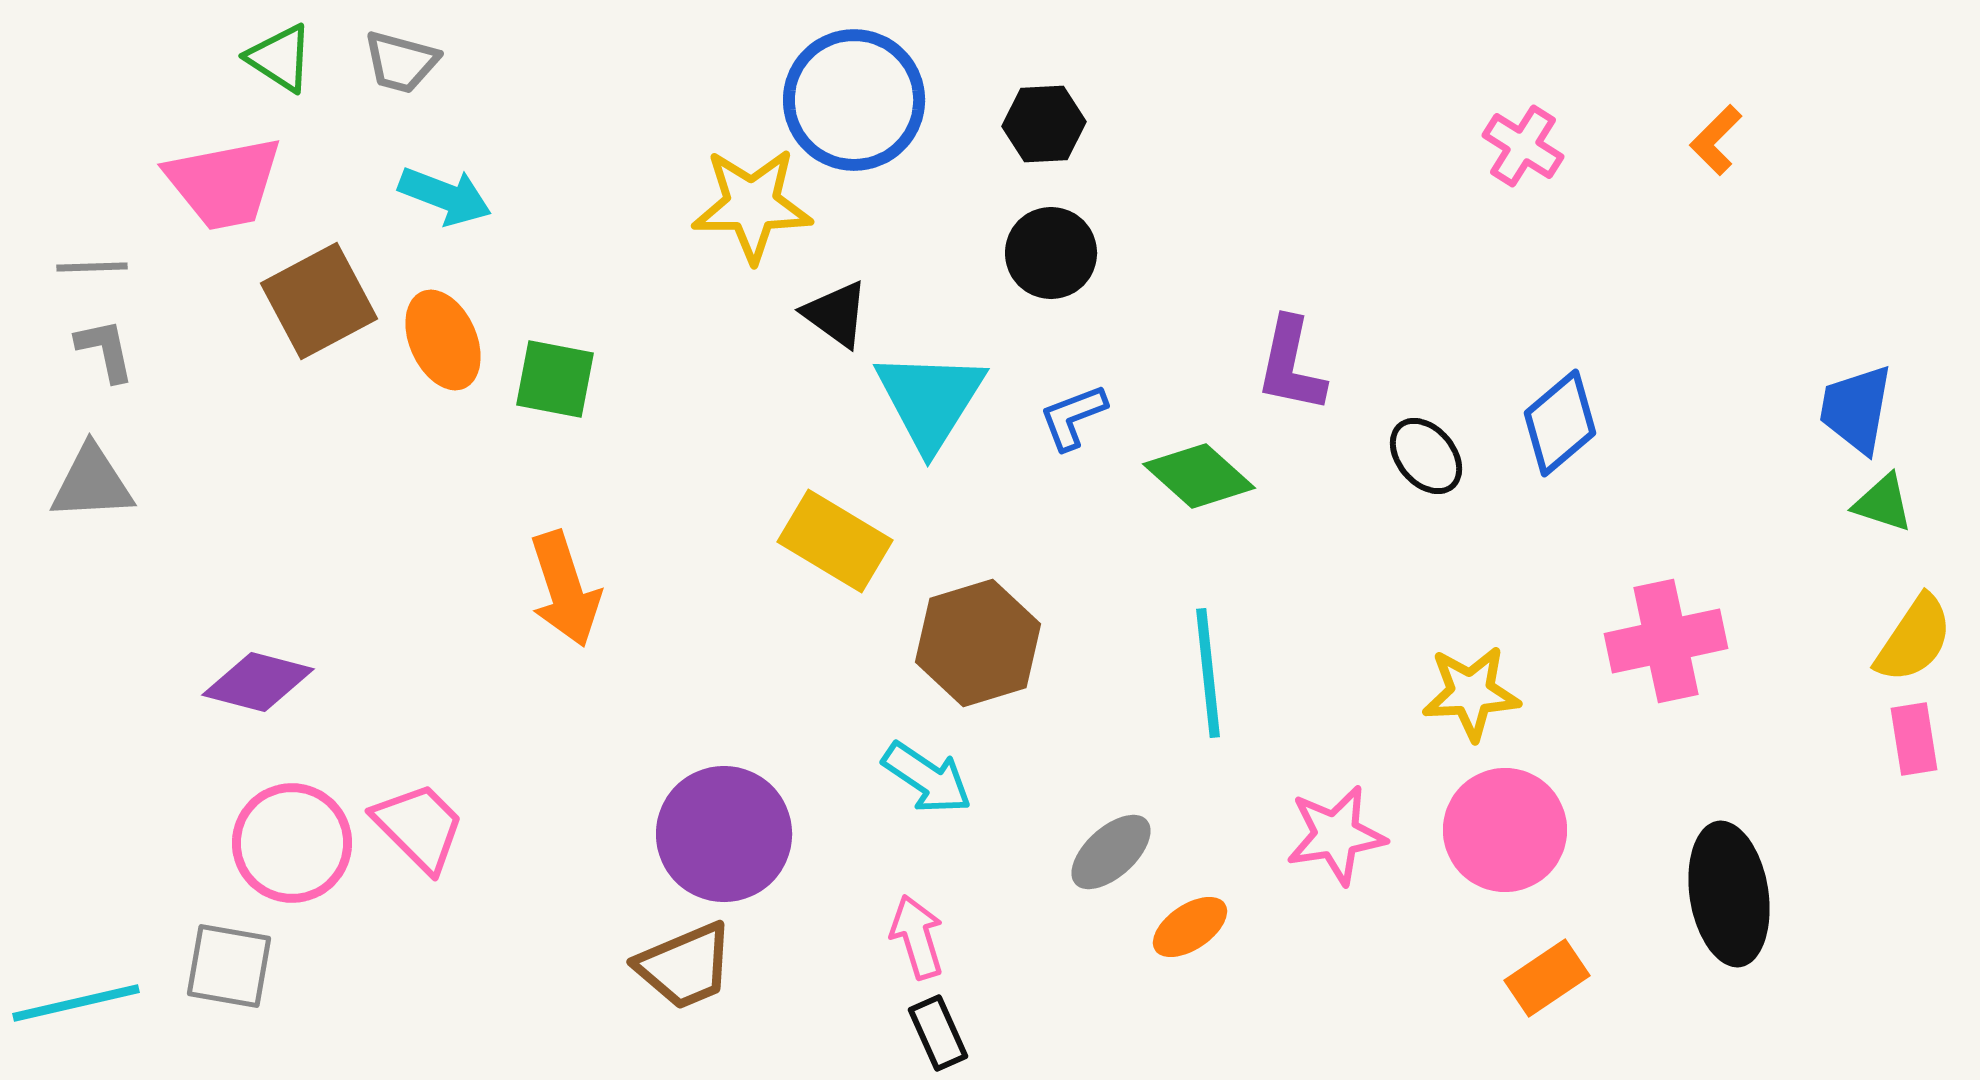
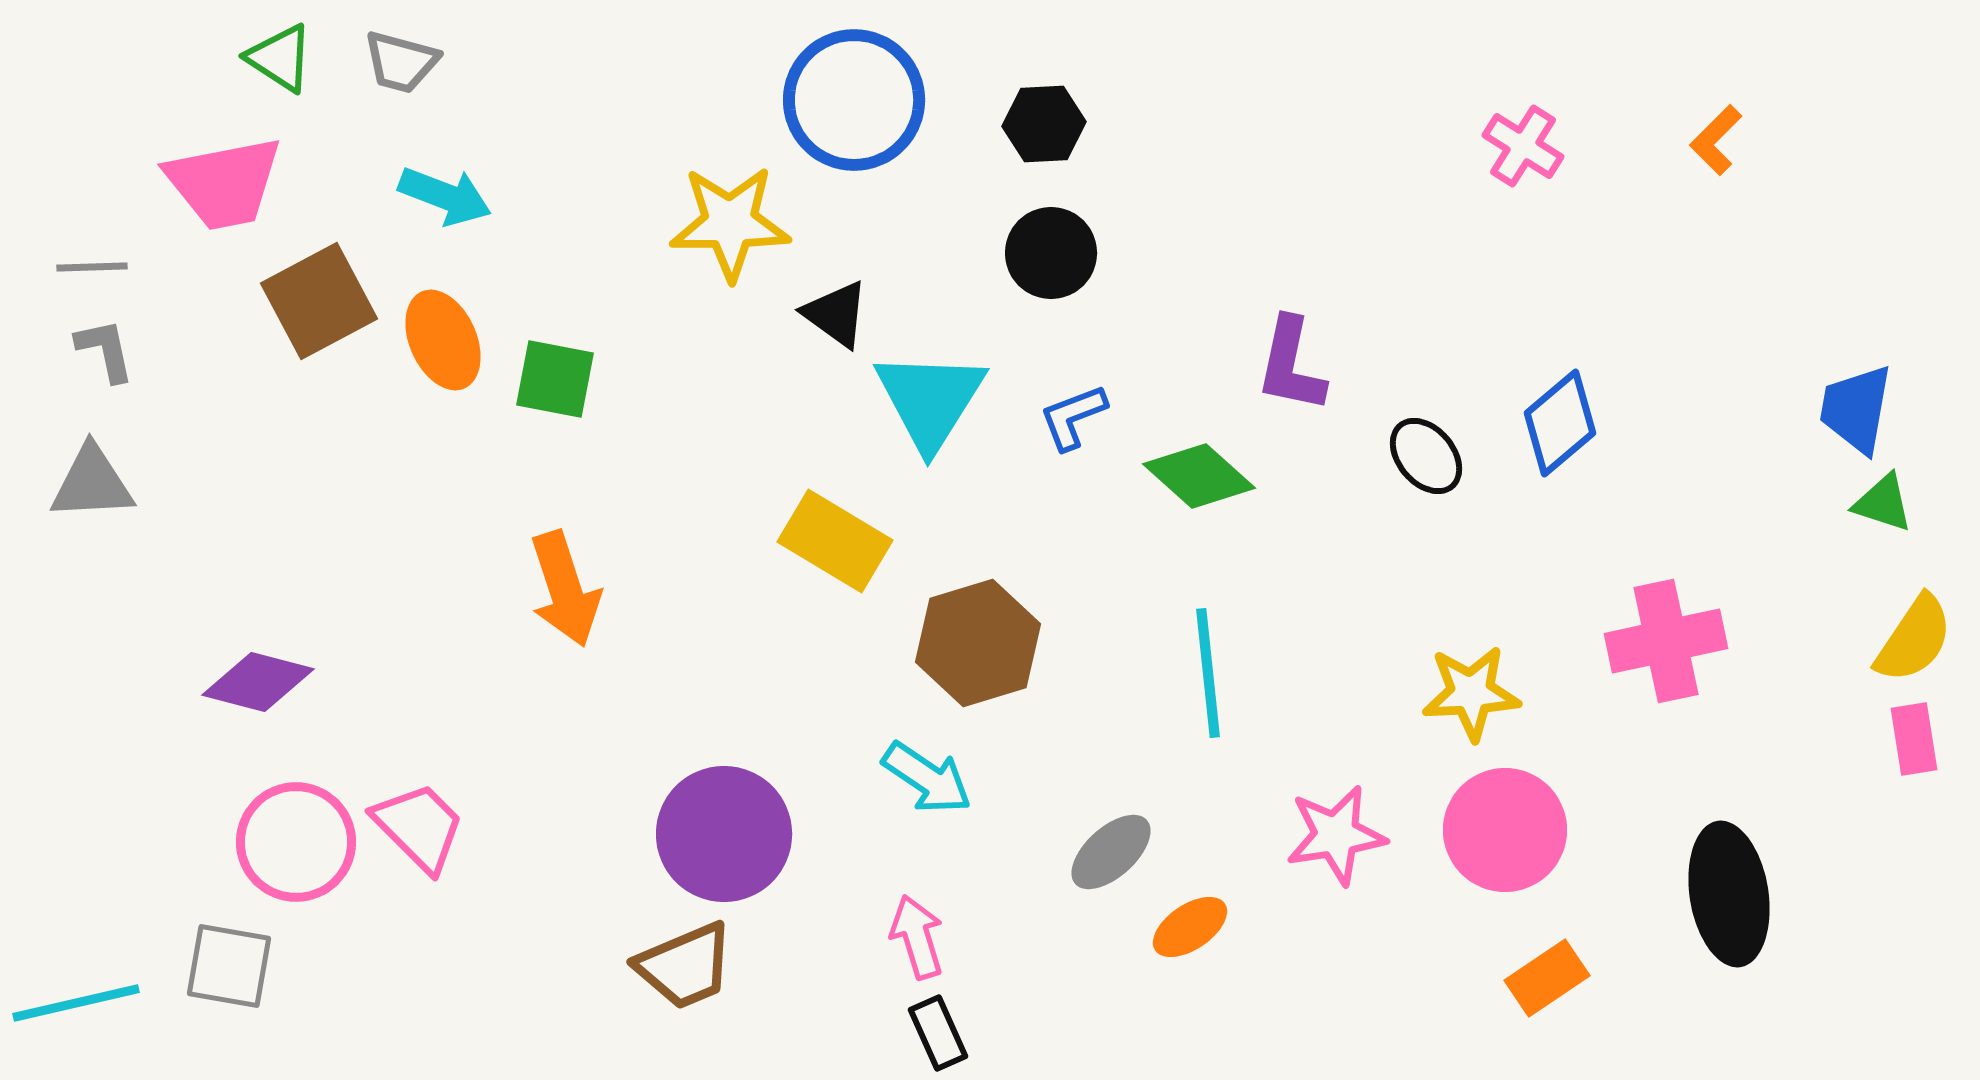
yellow star at (752, 205): moved 22 px left, 18 px down
pink circle at (292, 843): moved 4 px right, 1 px up
